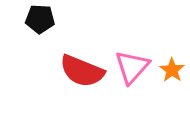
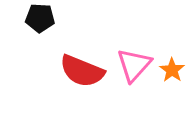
black pentagon: moved 1 px up
pink triangle: moved 2 px right, 2 px up
